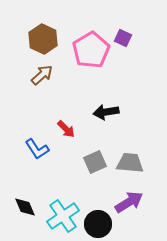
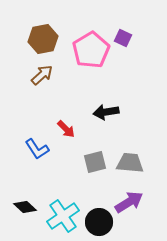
brown hexagon: rotated 24 degrees clockwise
gray square: rotated 10 degrees clockwise
black diamond: rotated 25 degrees counterclockwise
black circle: moved 1 px right, 2 px up
